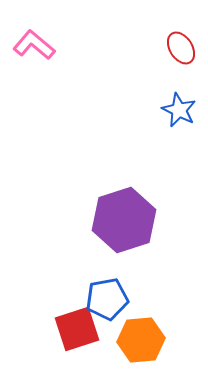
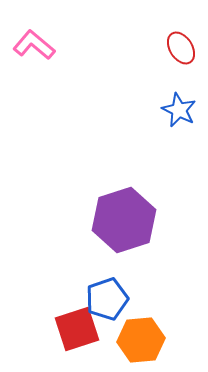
blue pentagon: rotated 9 degrees counterclockwise
